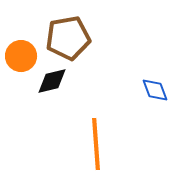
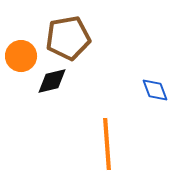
orange line: moved 11 px right
